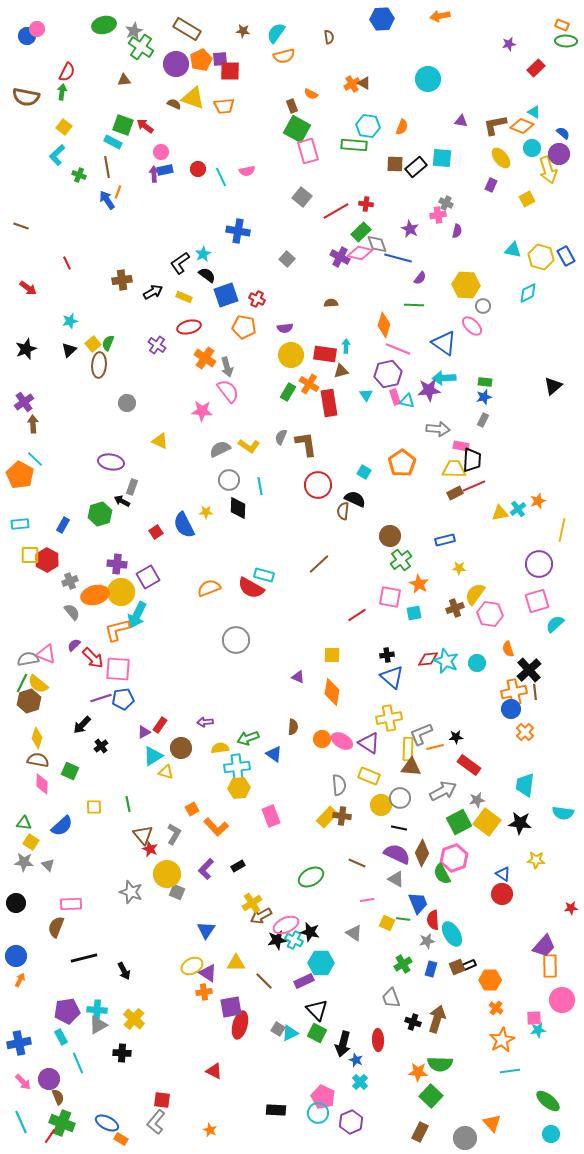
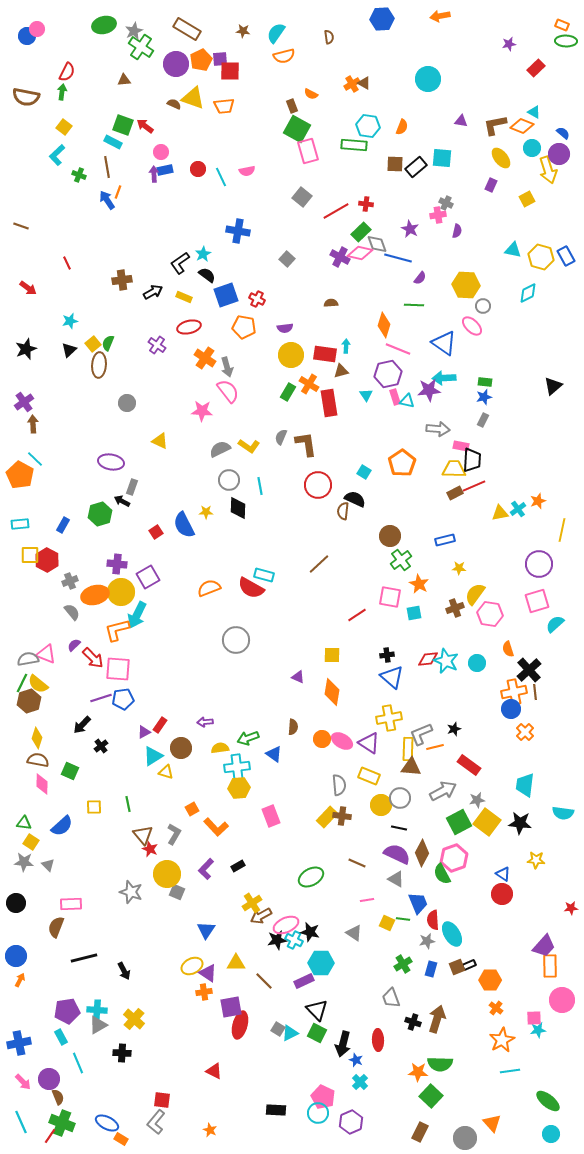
black star at (456, 737): moved 2 px left, 8 px up; rotated 16 degrees counterclockwise
